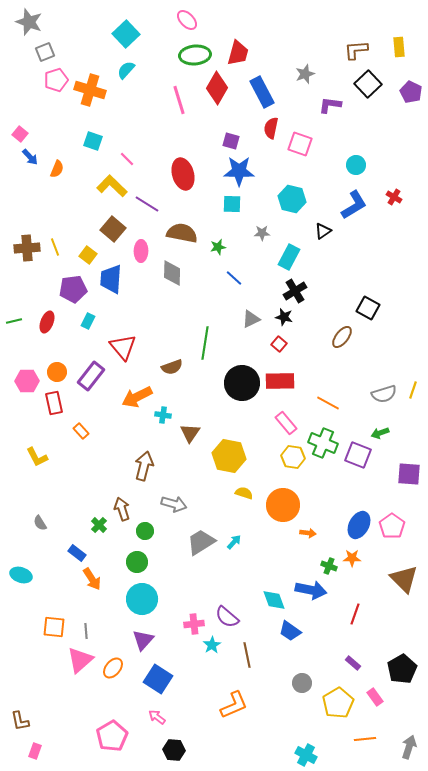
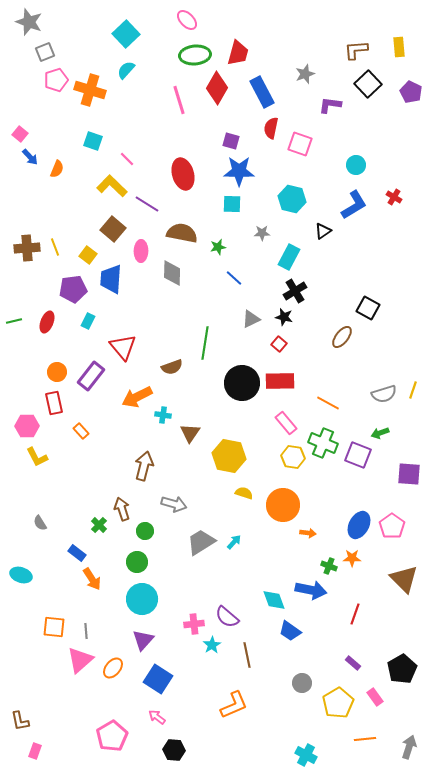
pink hexagon at (27, 381): moved 45 px down
